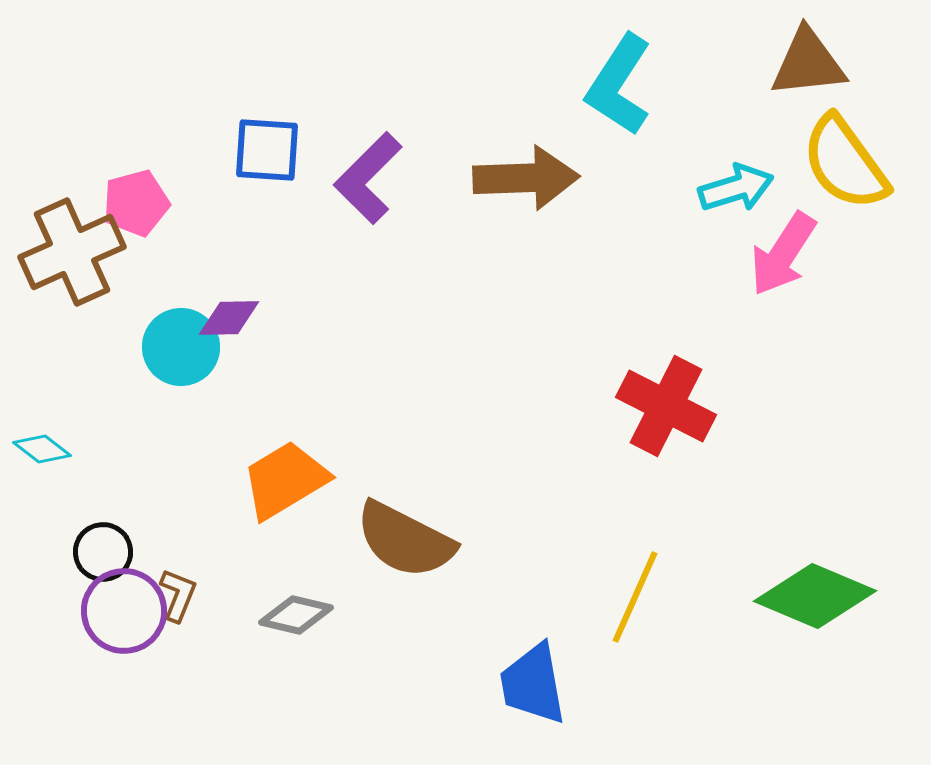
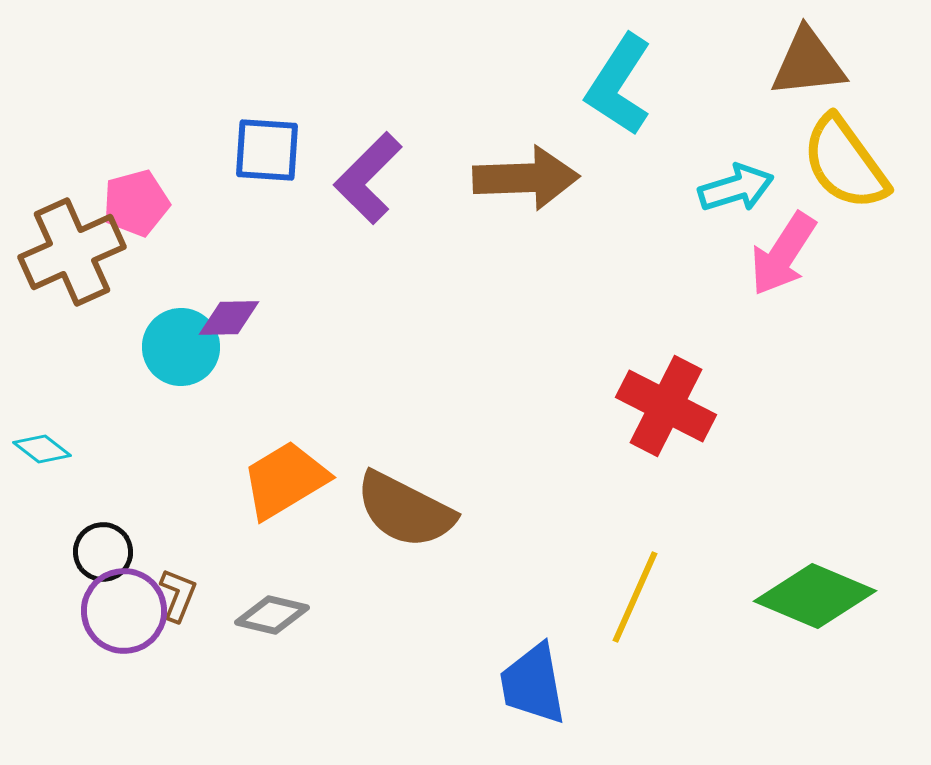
brown semicircle: moved 30 px up
gray diamond: moved 24 px left
